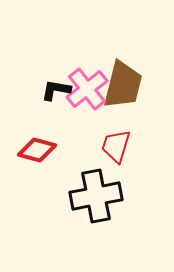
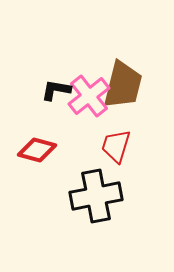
pink cross: moved 2 px right, 7 px down
